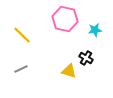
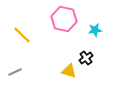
pink hexagon: moved 1 px left
black cross: rotated 24 degrees clockwise
gray line: moved 6 px left, 3 px down
